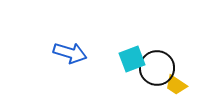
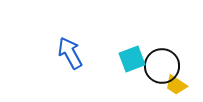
blue arrow: rotated 136 degrees counterclockwise
black circle: moved 5 px right, 2 px up
